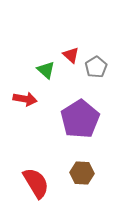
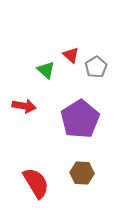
red arrow: moved 1 px left, 7 px down
